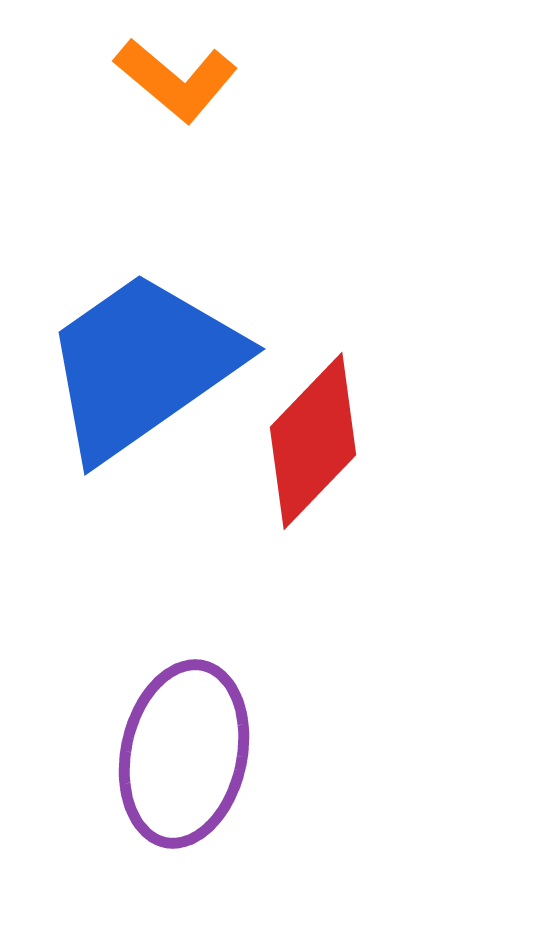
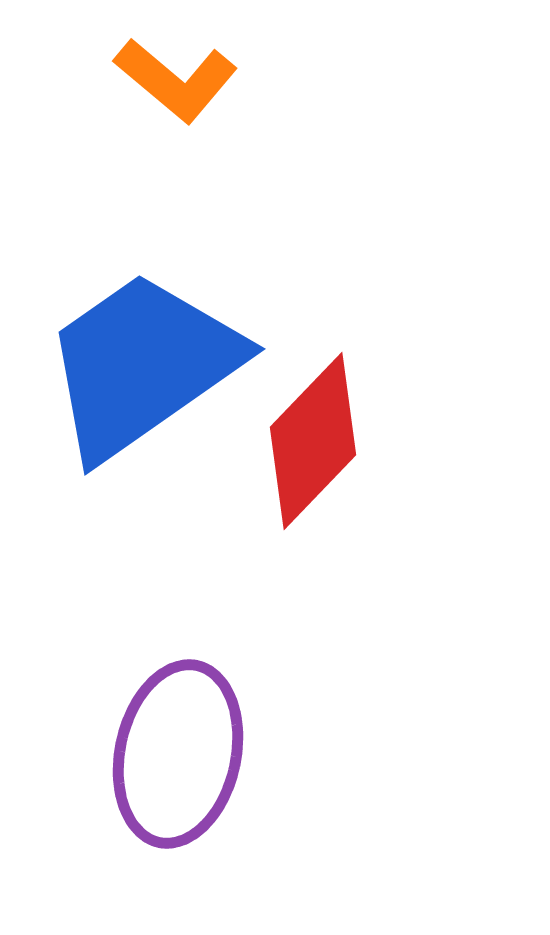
purple ellipse: moved 6 px left
